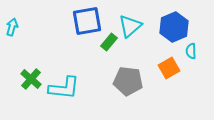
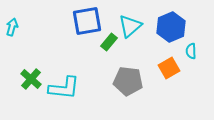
blue hexagon: moved 3 px left
